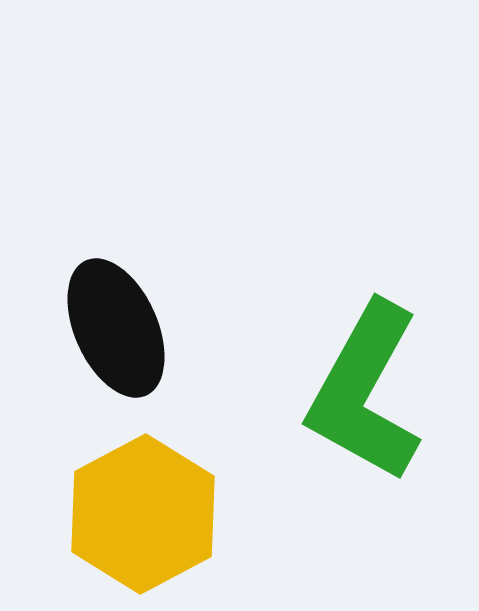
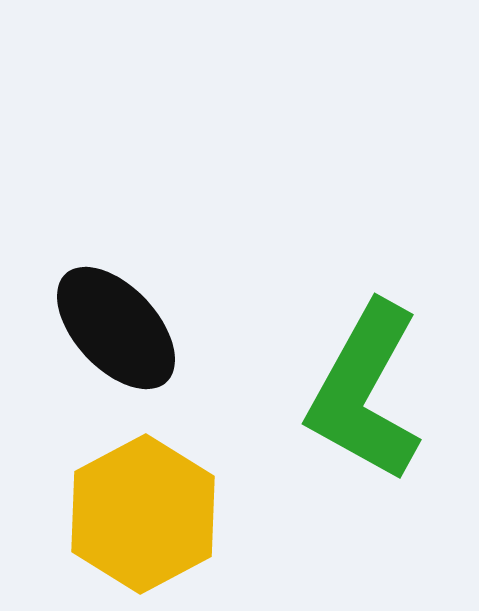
black ellipse: rotated 19 degrees counterclockwise
